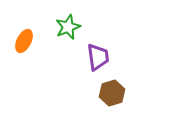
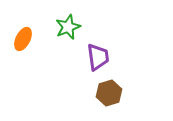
orange ellipse: moved 1 px left, 2 px up
brown hexagon: moved 3 px left
